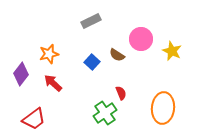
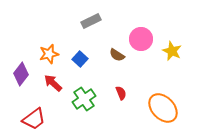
blue square: moved 12 px left, 3 px up
orange ellipse: rotated 48 degrees counterclockwise
green cross: moved 21 px left, 14 px up
